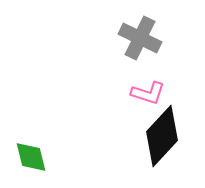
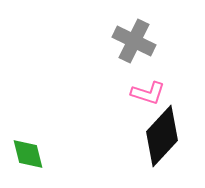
gray cross: moved 6 px left, 3 px down
green diamond: moved 3 px left, 3 px up
